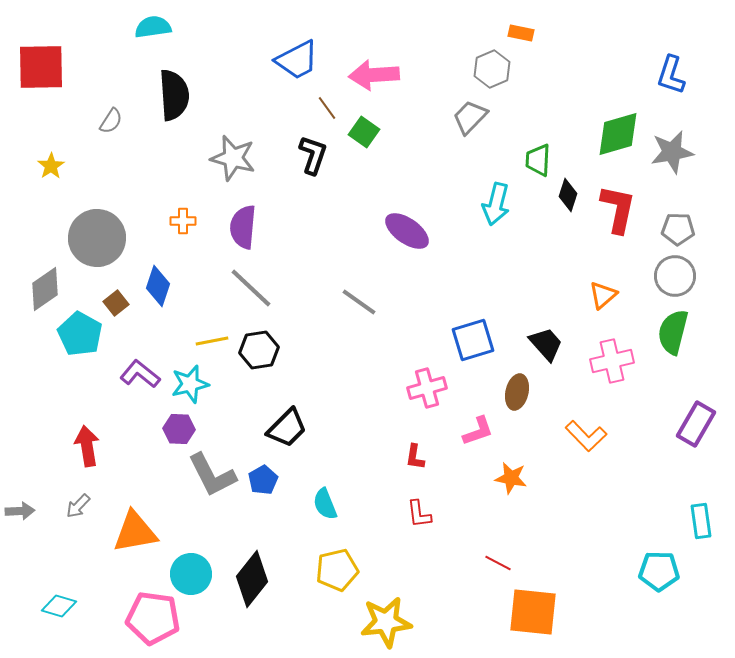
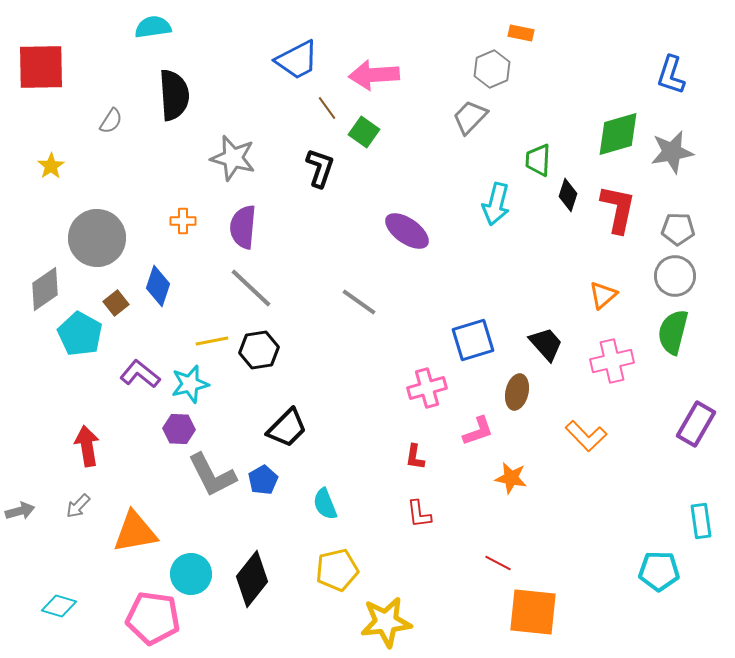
black L-shape at (313, 155): moved 7 px right, 13 px down
gray arrow at (20, 511): rotated 12 degrees counterclockwise
